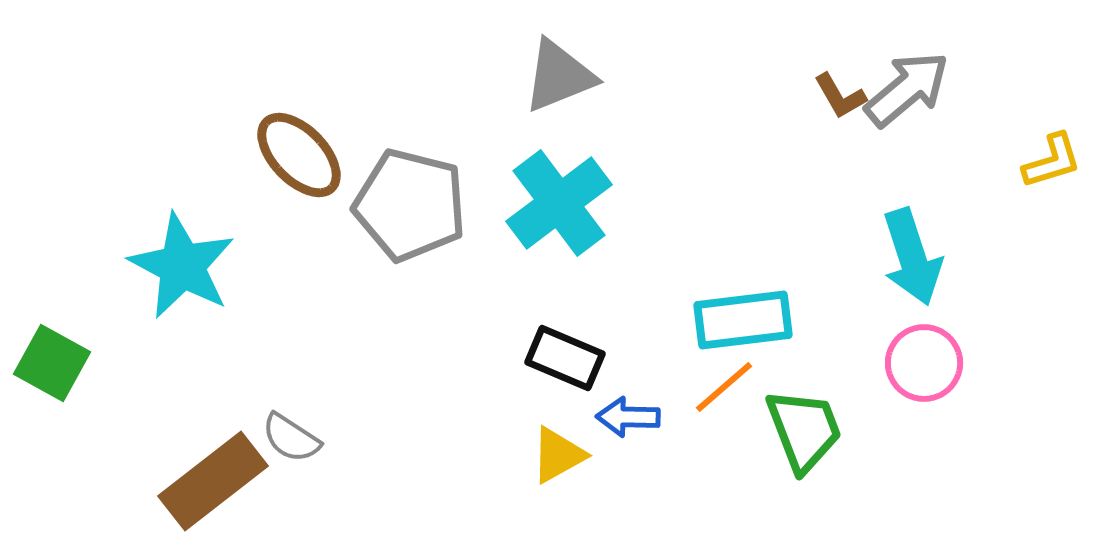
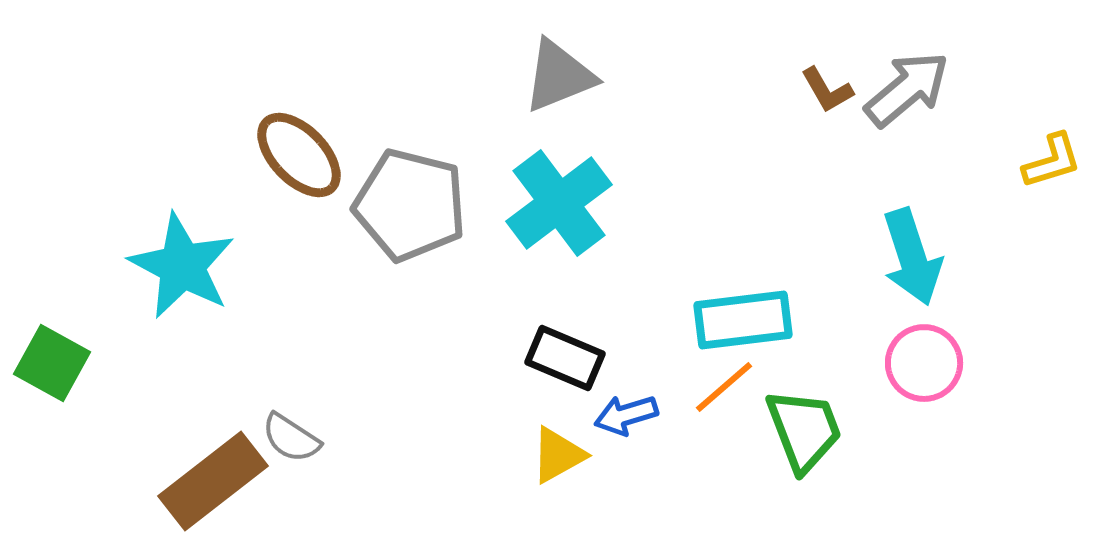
brown L-shape: moved 13 px left, 6 px up
blue arrow: moved 2 px left, 2 px up; rotated 18 degrees counterclockwise
